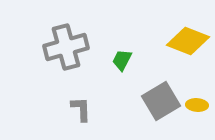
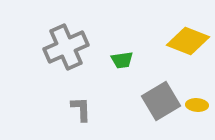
gray cross: rotated 9 degrees counterclockwise
green trapezoid: rotated 125 degrees counterclockwise
